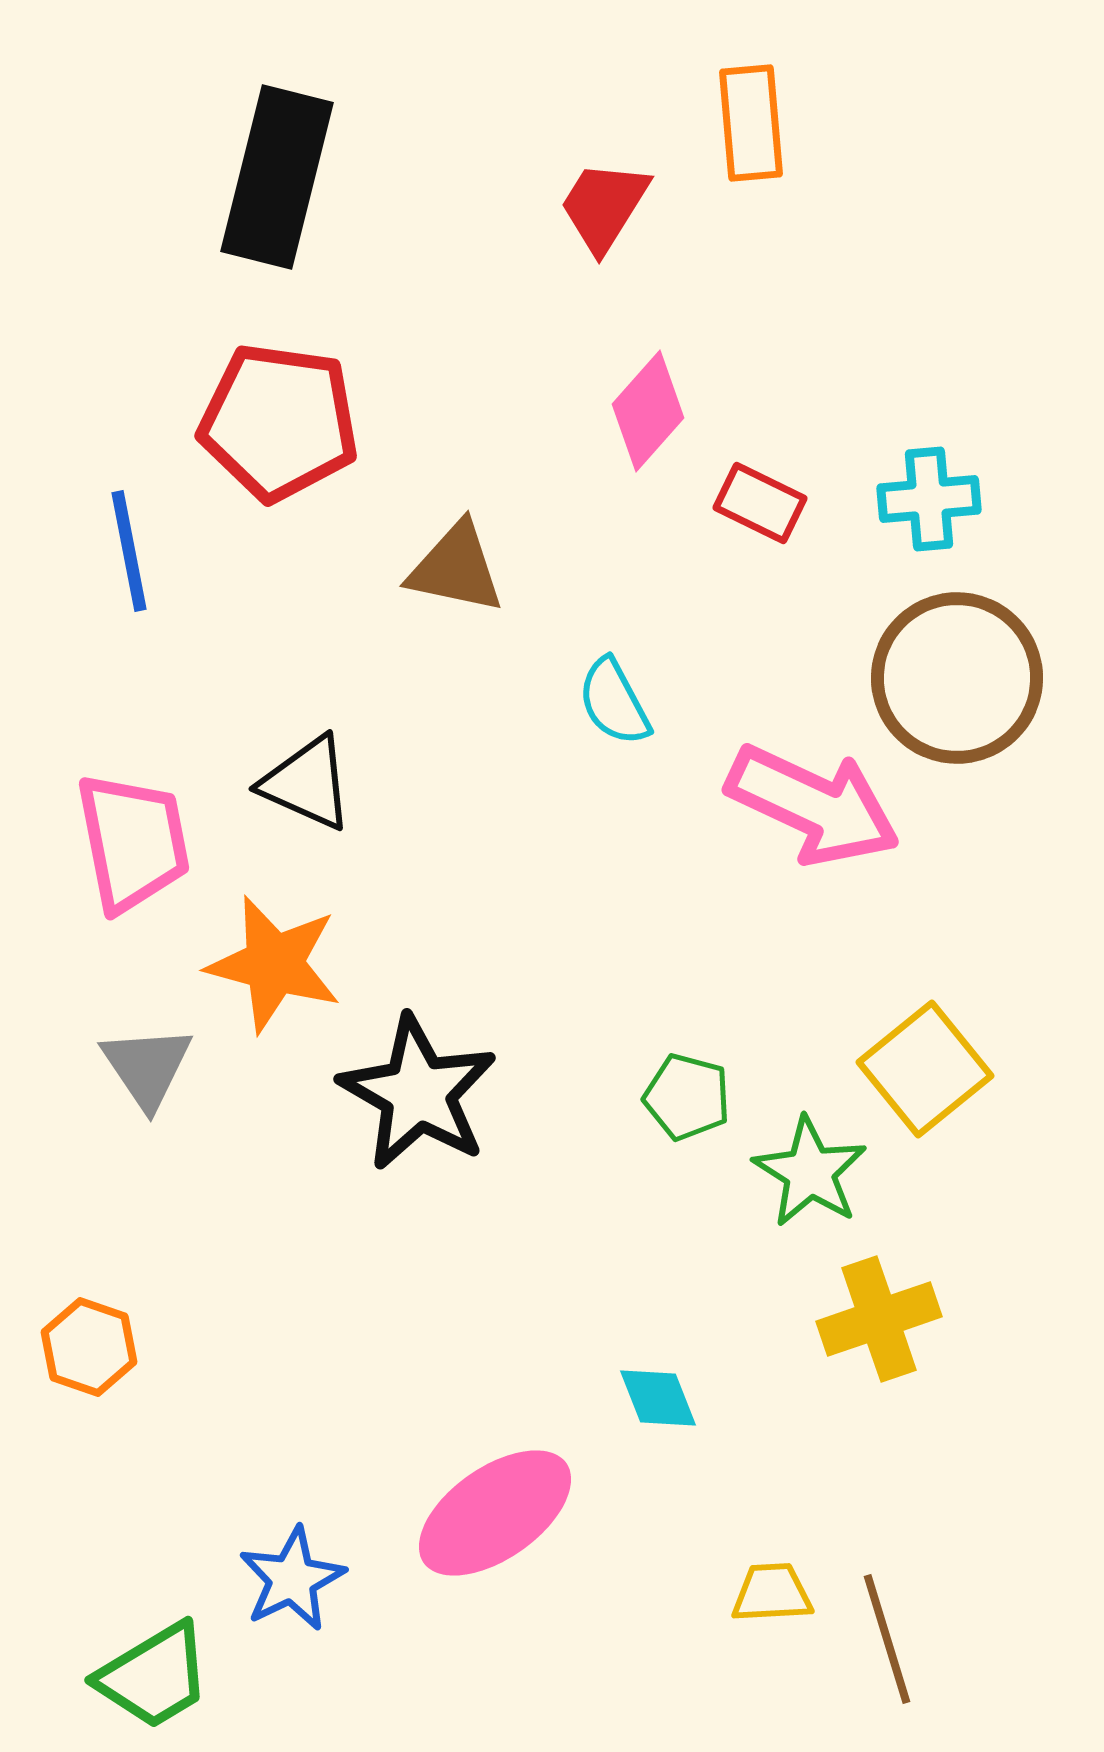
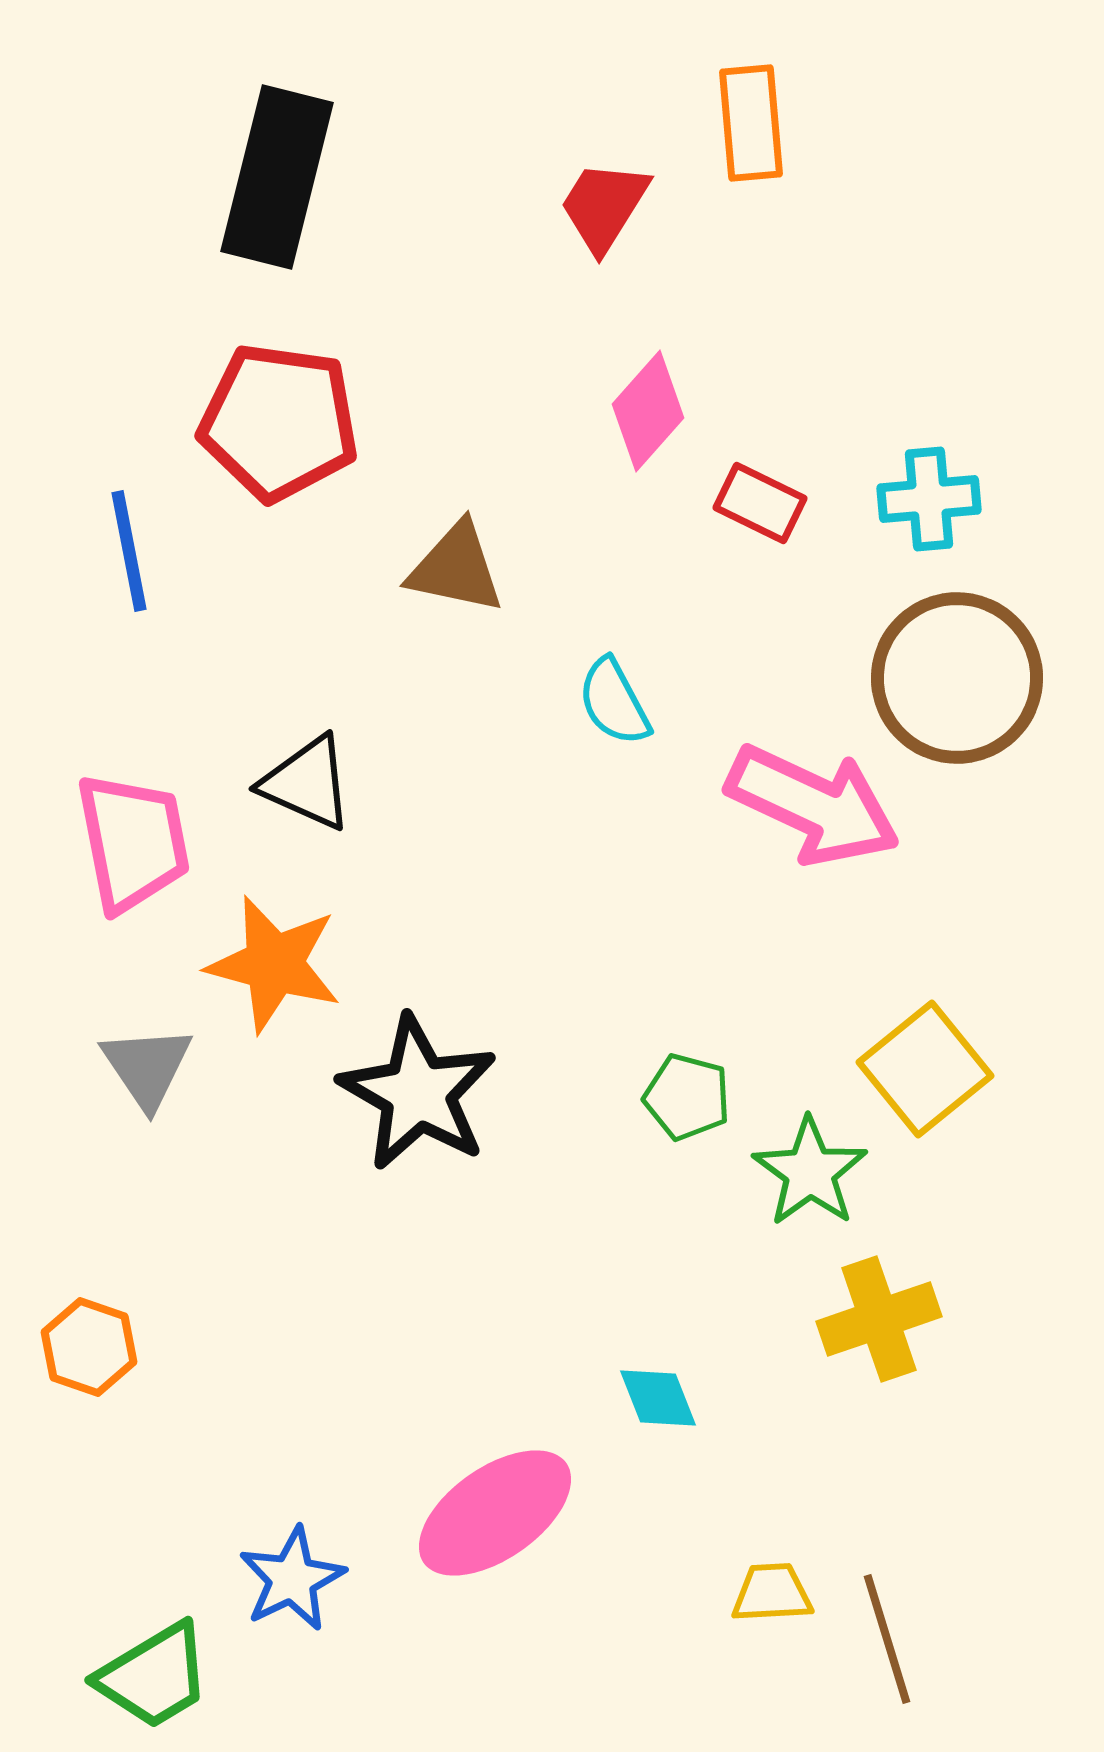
green star: rotated 4 degrees clockwise
